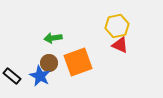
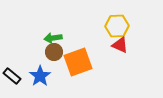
yellow hexagon: rotated 10 degrees clockwise
brown circle: moved 5 px right, 11 px up
blue star: rotated 10 degrees clockwise
